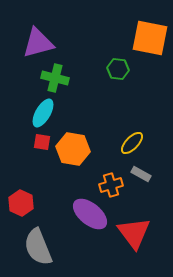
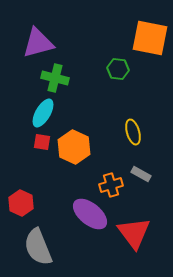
yellow ellipse: moved 1 px right, 11 px up; rotated 60 degrees counterclockwise
orange hexagon: moved 1 px right, 2 px up; rotated 16 degrees clockwise
